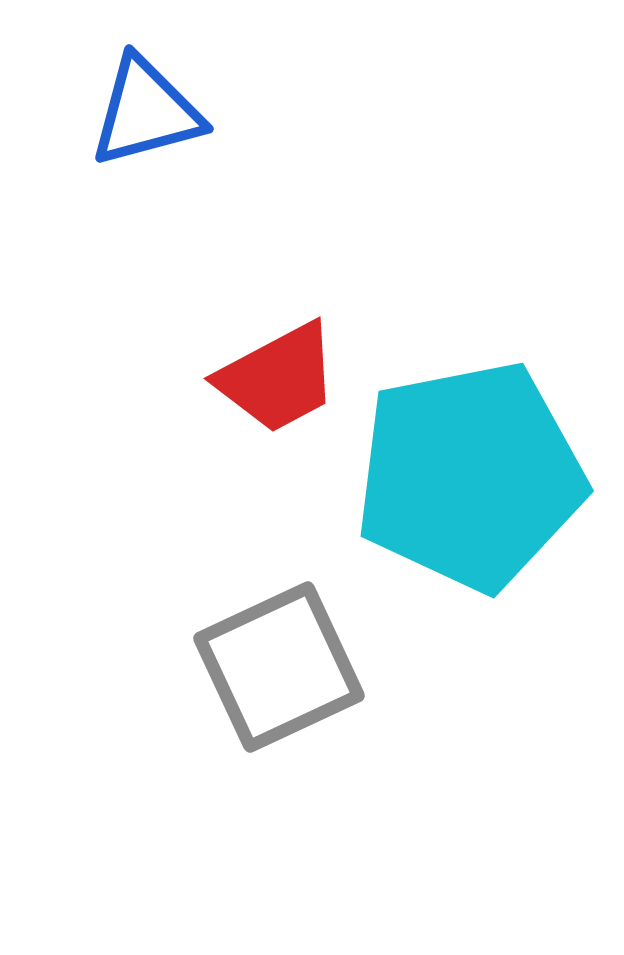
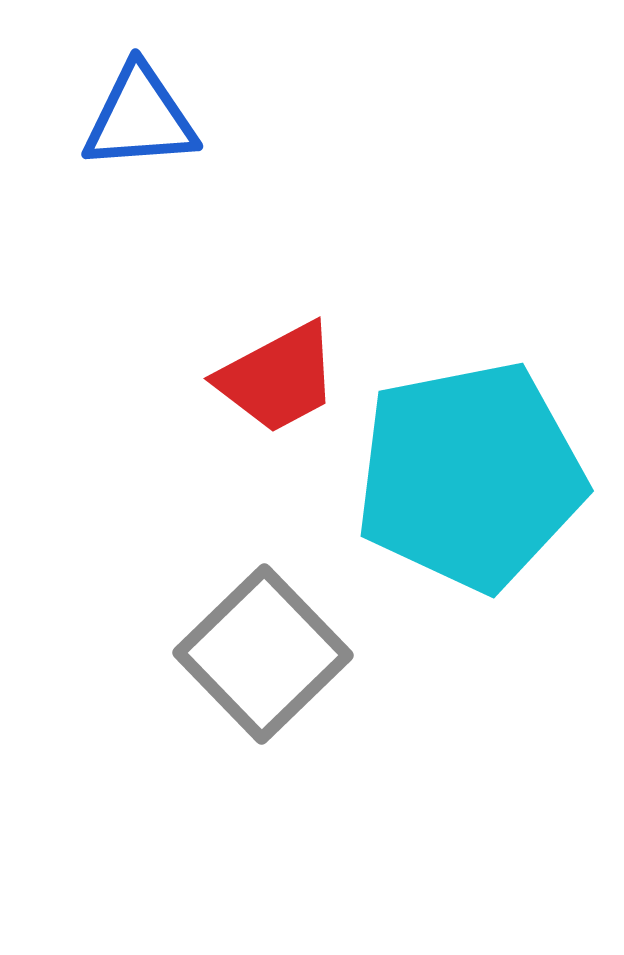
blue triangle: moved 6 px left, 6 px down; rotated 11 degrees clockwise
gray square: moved 16 px left, 13 px up; rotated 19 degrees counterclockwise
